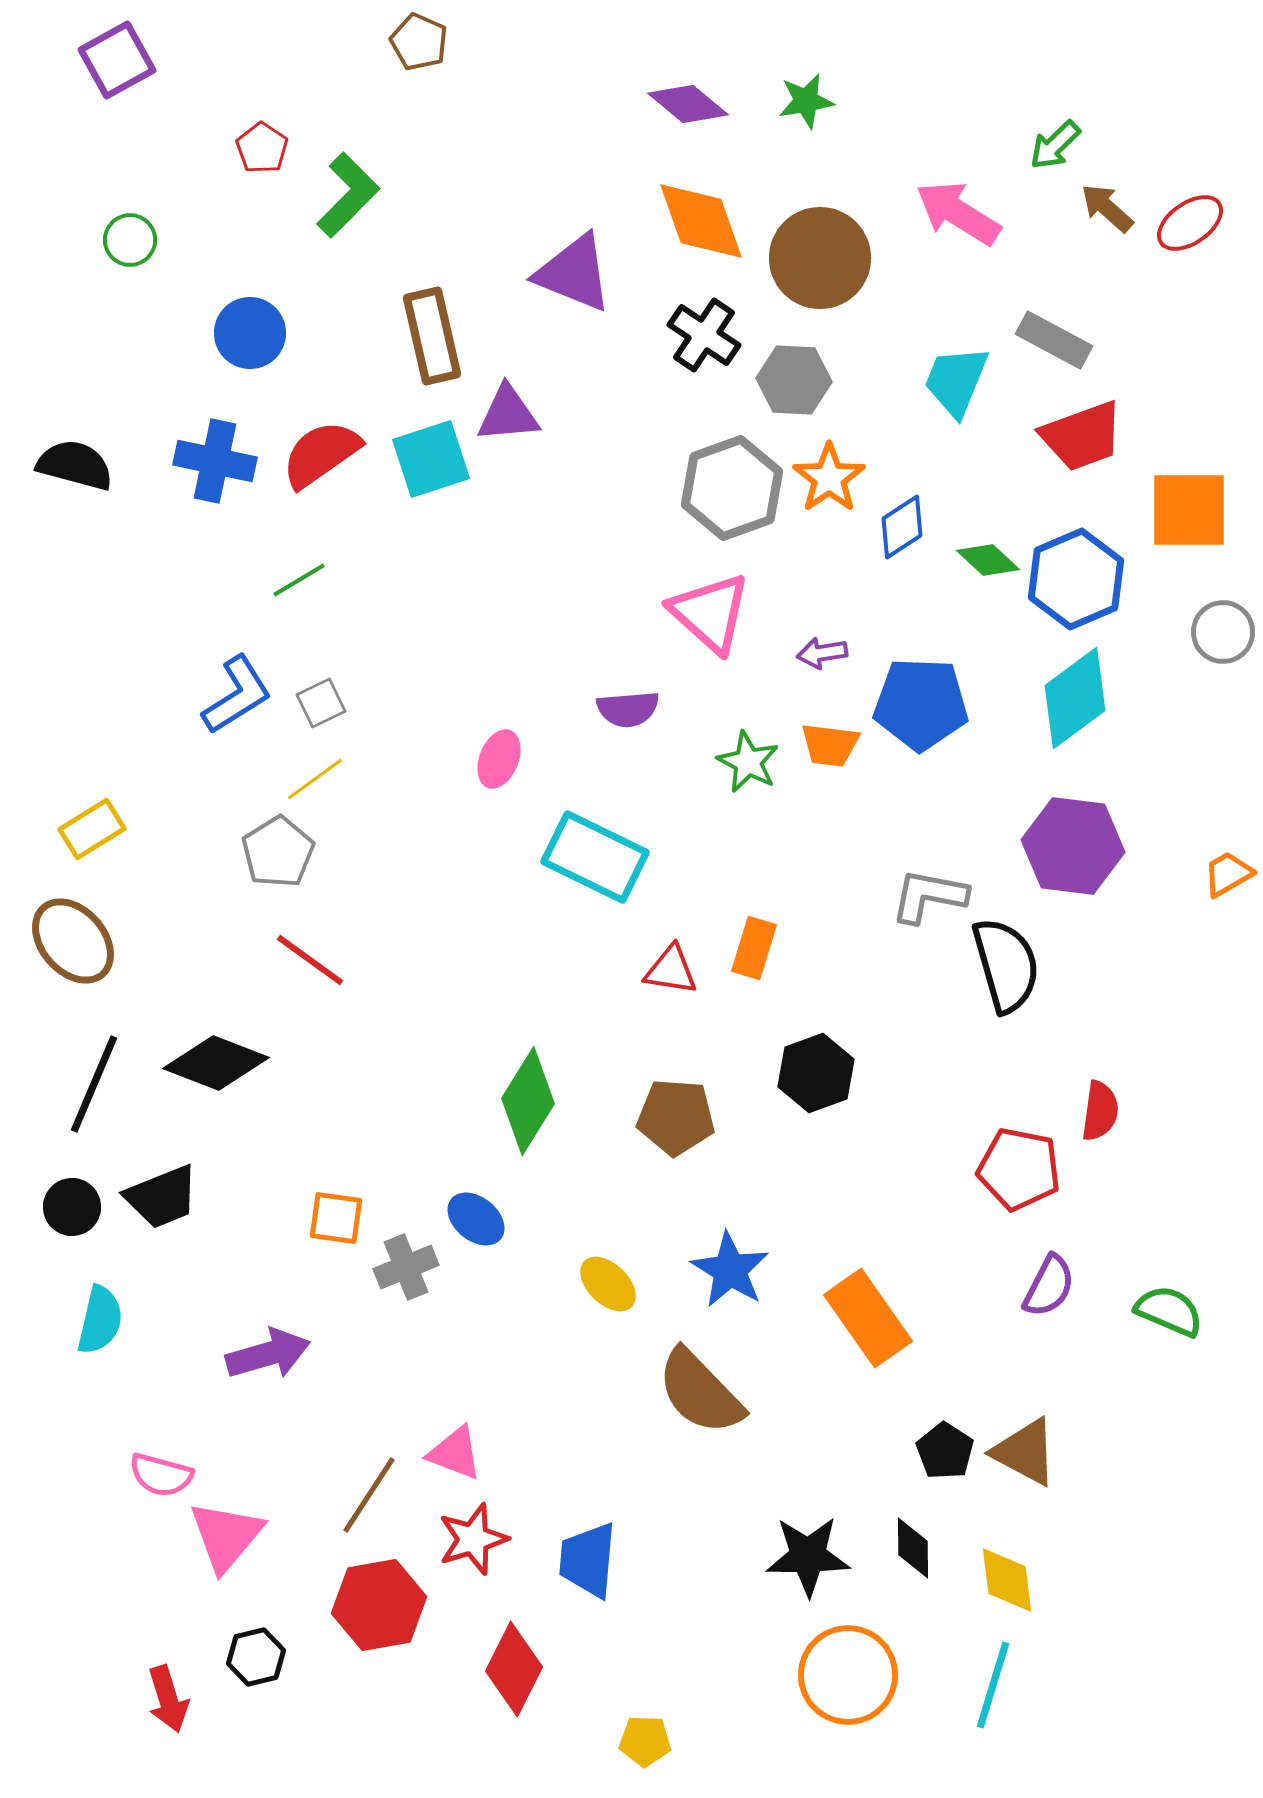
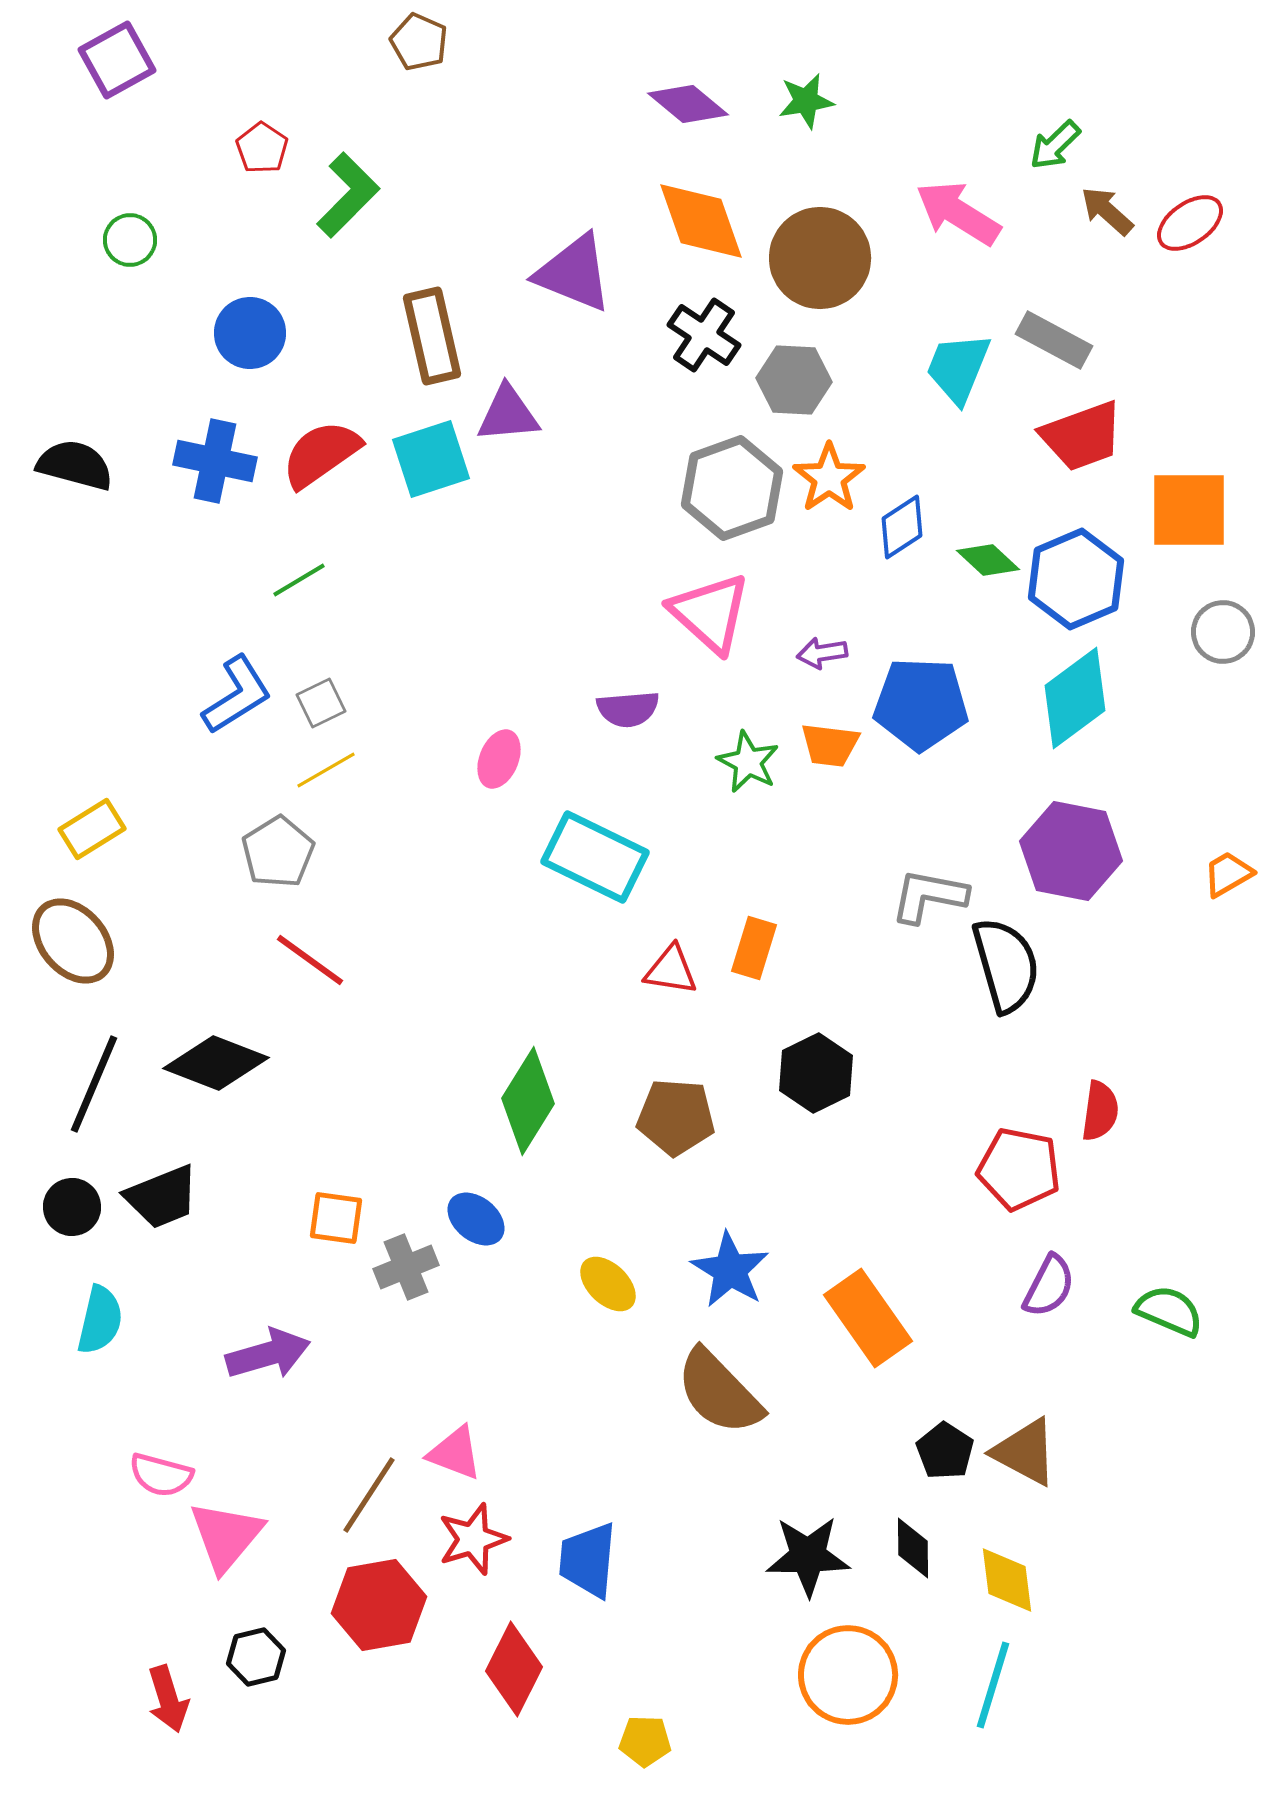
brown arrow at (1107, 208): moved 3 px down
cyan trapezoid at (956, 381): moved 2 px right, 13 px up
yellow line at (315, 779): moved 11 px right, 9 px up; rotated 6 degrees clockwise
purple hexagon at (1073, 846): moved 2 px left, 5 px down; rotated 4 degrees clockwise
black hexagon at (816, 1073): rotated 6 degrees counterclockwise
brown semicircle at (700, 1392): moved 19 px right
